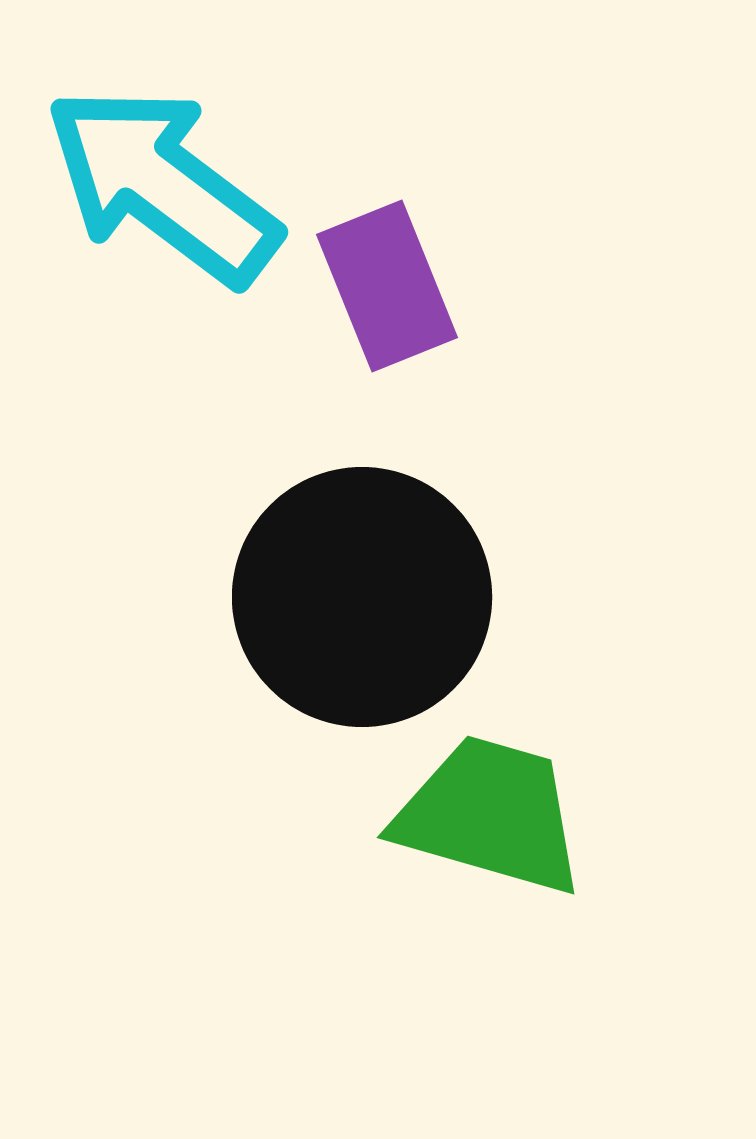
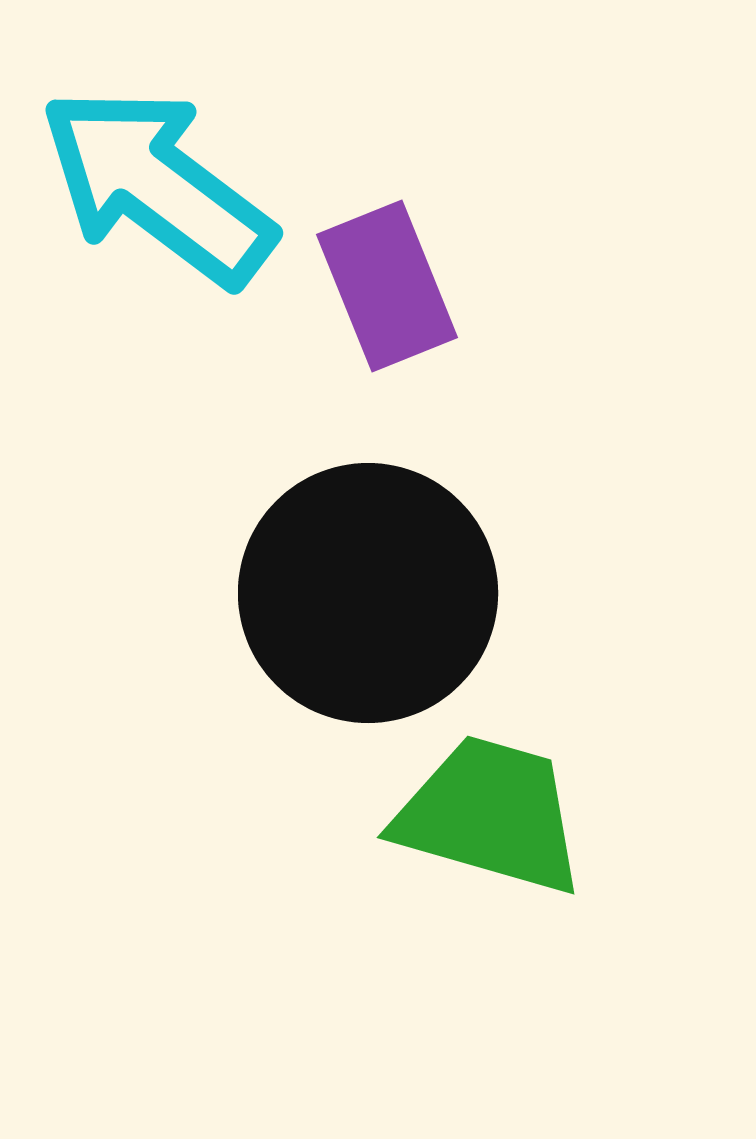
cyan arrow: moved 5 px left, 1 px down
black circle: moved 6 px right, 4 px up
